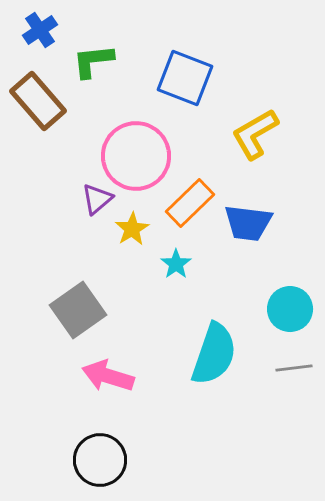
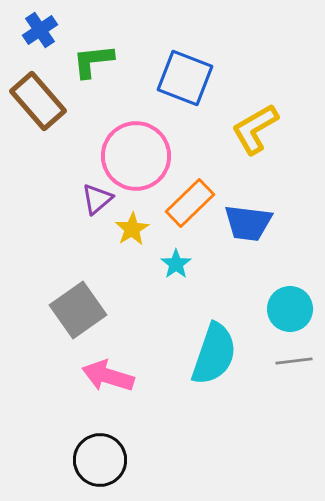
yellow L-shape: moved 5 px up
gray line: moved 7 px up
